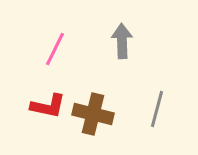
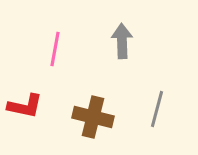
pink line: rotated 16 degrees counterclockwise
red L-shape: moved 23 px left
brown cross: moved 3 px down
